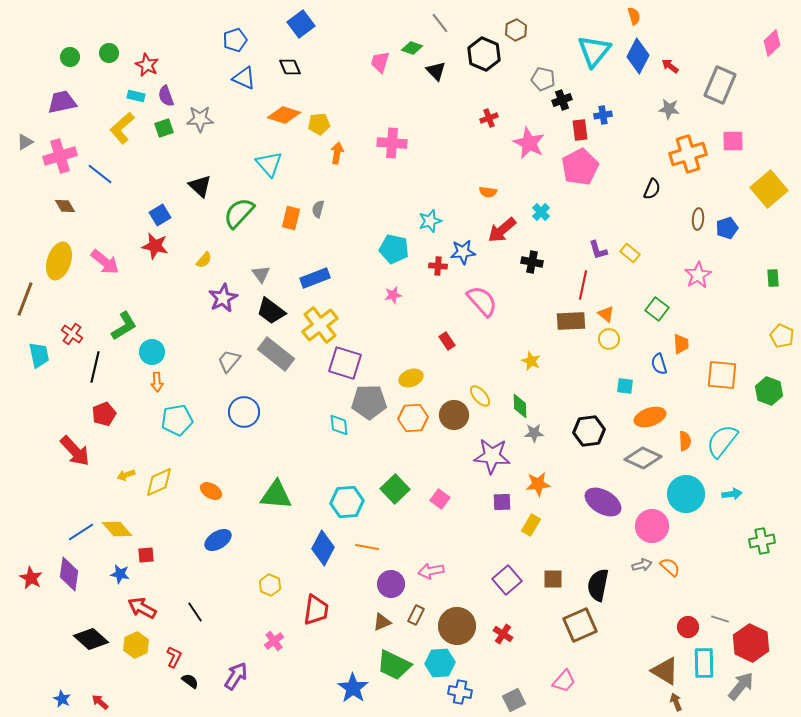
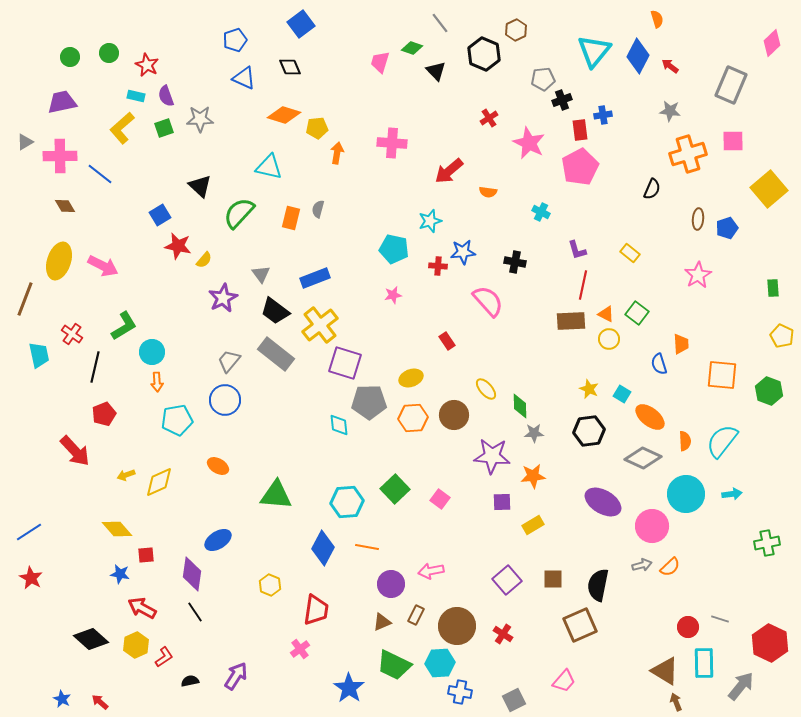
orange semicircle at (634, 16): moved 23 px right, 3 px down
gray pentagon at (543, 79): rotated 20 degrees counterclockwise
gray rectangle at (720, 85): moved 11 px right
gray star at (669, 109): moved 1 px right, 2 px down
red cross at (489, 118): rotated 12 degrees counterclockwise
yellow pentagon at (319, 124): moved 2 px left, 4 px down
pink cross at (60, 156): rotated 16 degrees clockwise
cyan triangle at (269, 164): moved 3 px down; rotated 36 degrees counterclockwise
cyan cross at (541, 212): rotated 18 degrees counterclockwise
red arrow at (502, 230): moved 53 px left, 59 px up
red star at (155, 246): moved 23 px right
purple L-shape at (598, 250): moved 21 px left
pink arrow at (105, 262): moved 2 px left, 4 px down; rotated 12 degrees counterclockwise
black cross at (532, 262): moved 17 px left
green rectangle at (773, 278): moved 10 px down
pink semicircle at (482, 301): moved 6 px right
green square at (657, 309): moved 20 px left, 4 px down
black trapezoid at (271, 311): moved 4 px right
orange triangle at (606, 314): rotated 12 degrees counterclockwise
yellow star at (531, 361): moved 58 px right, 28 px down
cyan square at (625, 386): moved 3 px left, 8 px down; rotated 24 degrees clockwise
yellow ellipse at (480, 396): moved 6 px right, 7 px up
blue circle at (244, 412): moved 19 px left, 12 px up
orange ellipse at (650, 417): rotated 56 degrees clockwise
orange star at (538, 484): moved 5 px left, 8 px up
orange ellipse at (211, 491): moved 7 px right, 25 px up
yellow rectangle at (531, 525): moved 2 px right; rotated 30 degrees clockwise
blue line at (81, 532): moved 52 px left
green cross at (762, 541): moved 5 px right, 2 px down
orange semicircle at (670, 567): rotated 95 degrees clockwise
purple diamond at (69, 574): moved 123 px right
pink cross at (274, 641): moved 26 px right, 8 px down
red hexagon at (751, 643): moved 19 px right
red L-shape at (174, 657): moved 10 px left; rotated 30 degrees clockwise
black semicircle at (190, 681): rotated 48 degrees counterclockwise
blue star at (353, 688): moved 4 px left
